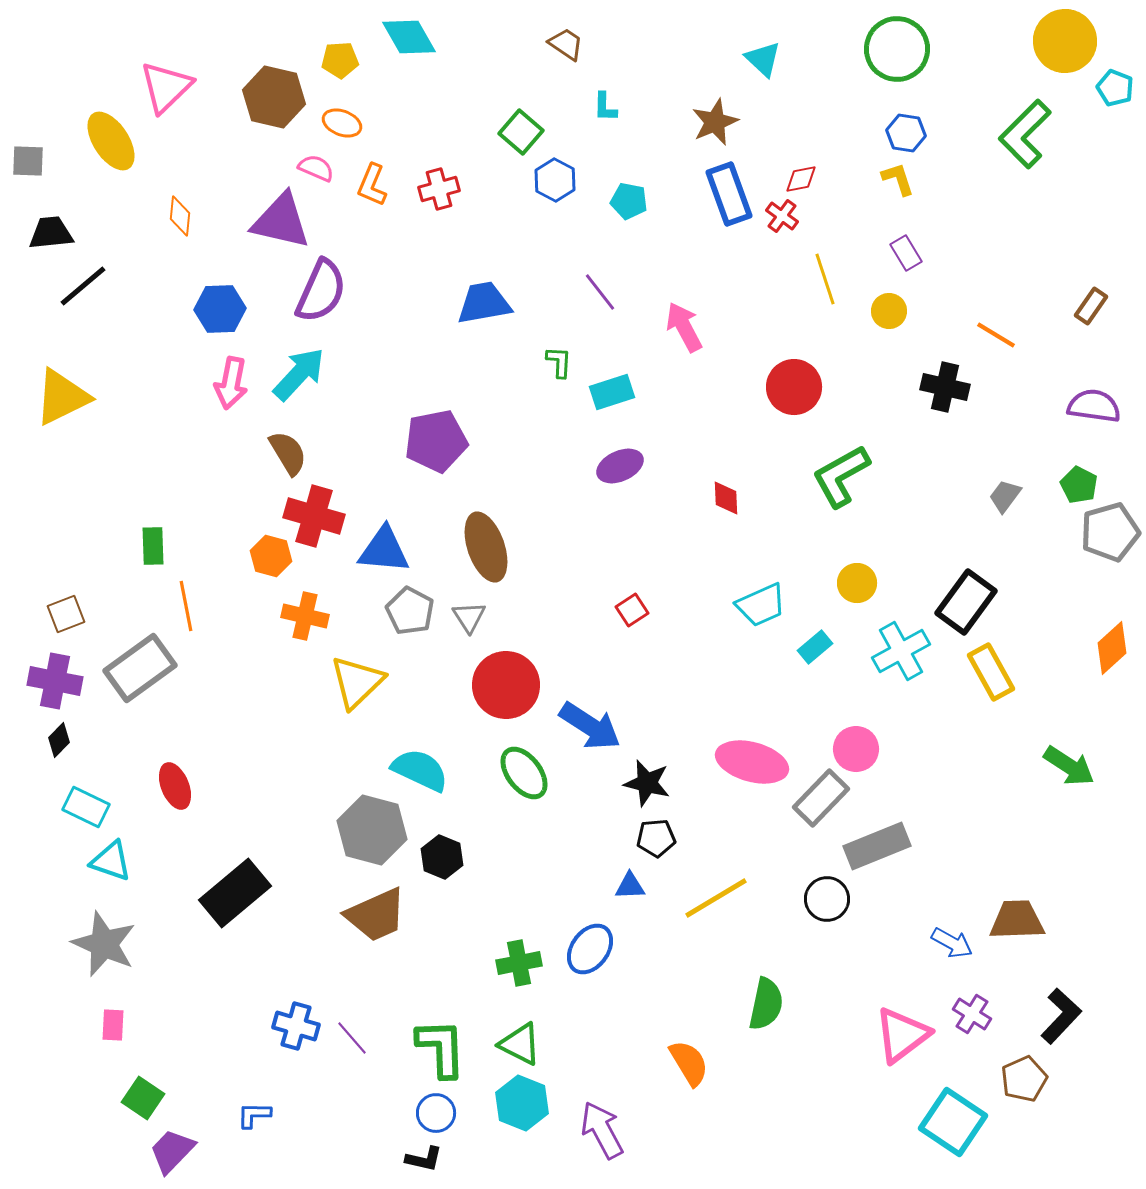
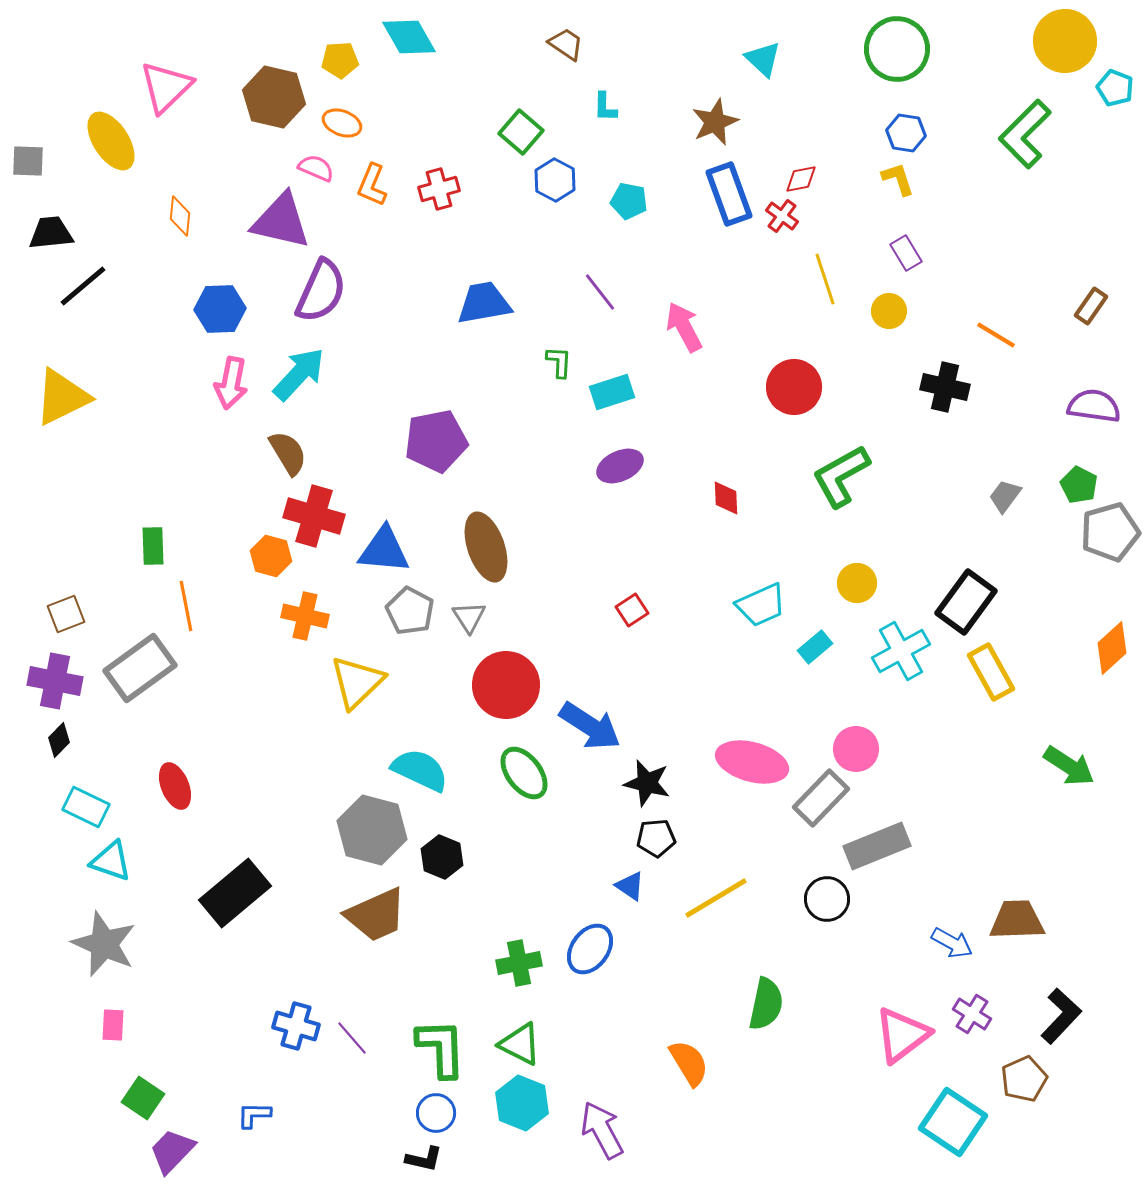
blue triangle at (630, 886): rotated 36 degrees clockwise
